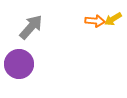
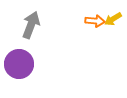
gray arrow: moved 2 px up; rotated 20 degrees counterclockwise
